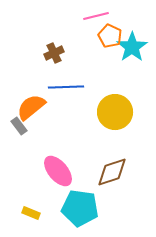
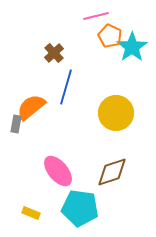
brown cross: rotated 18 degrees counterclockwise
blue line: rotated 72 degrees counterclockwise
yellow circle: moved 1 px right, 1 px down
gray rectangle: moved 3 px left, 2 px up; rotated 48 degrees clockwise
